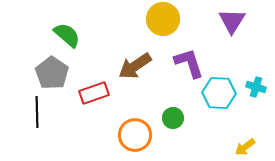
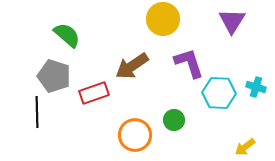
brown arrow: moved 3 px left
gray pentagon: moved 2 px right, 3 px down; rotated 16 degrees counterclockwise
green circle: moved 1 px right, 2 px down
